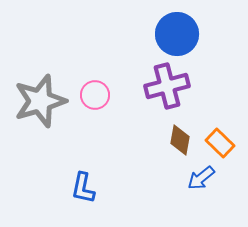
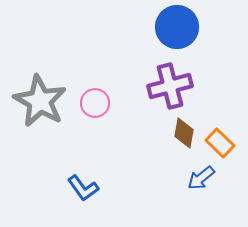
blue circle: moved 7 px up
purple cross: moved 3 px right
pink circle: moved 8 px down
gray star: rotated 26 degrees counterclockwise
brown diamond: moved 4 px right, 7 px up
blue L-shape: rotated 48 degrees counterclockwise
